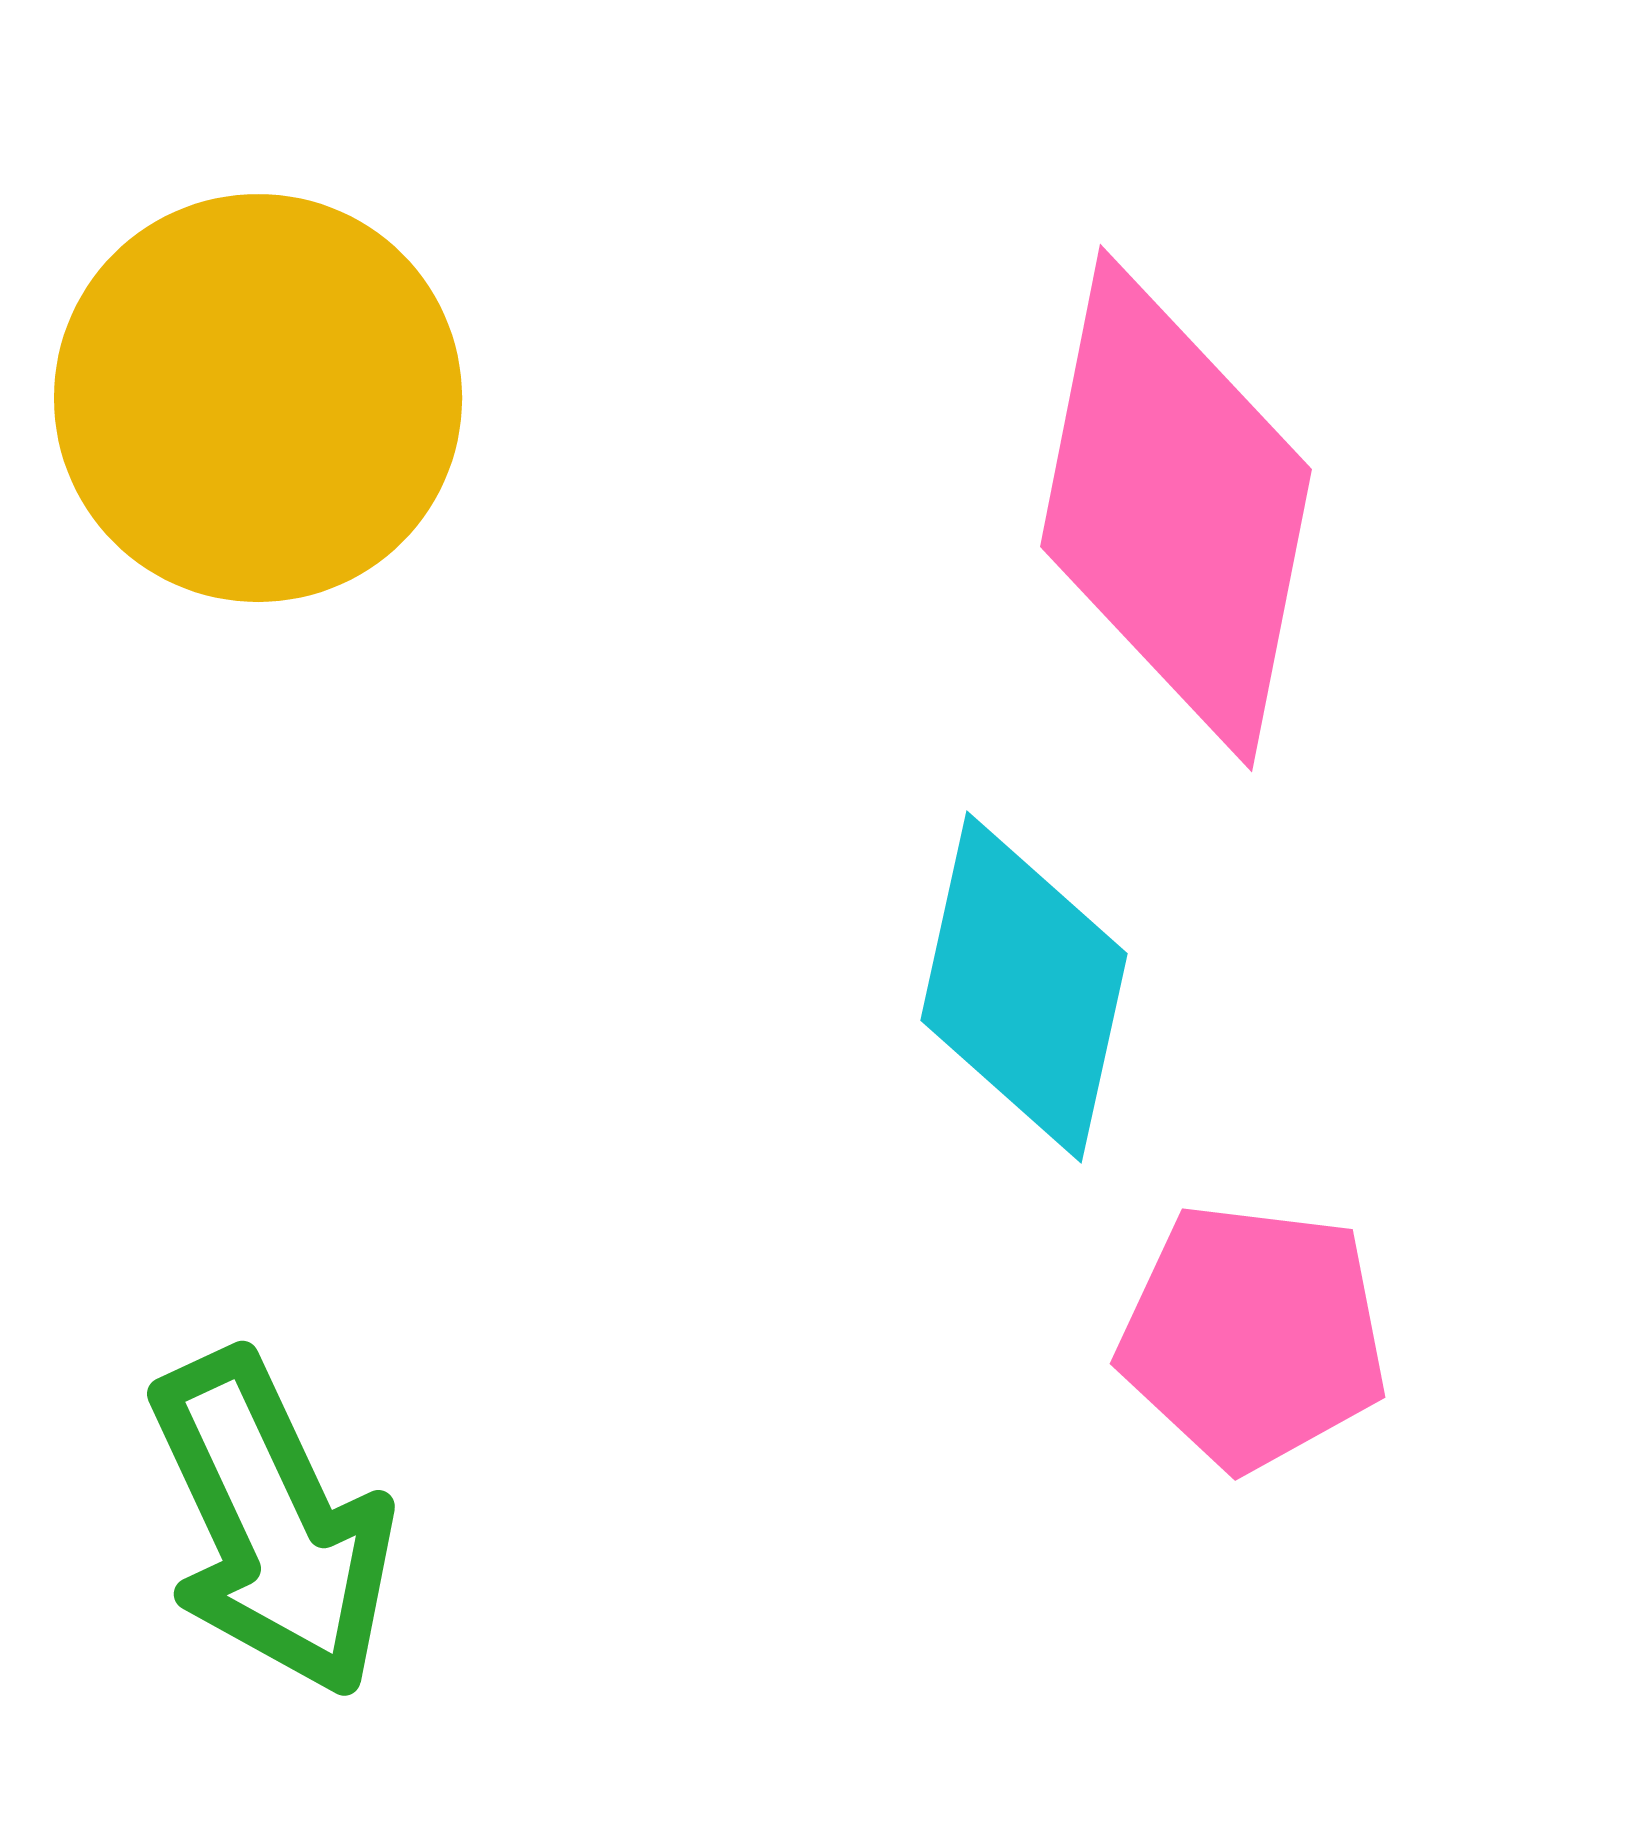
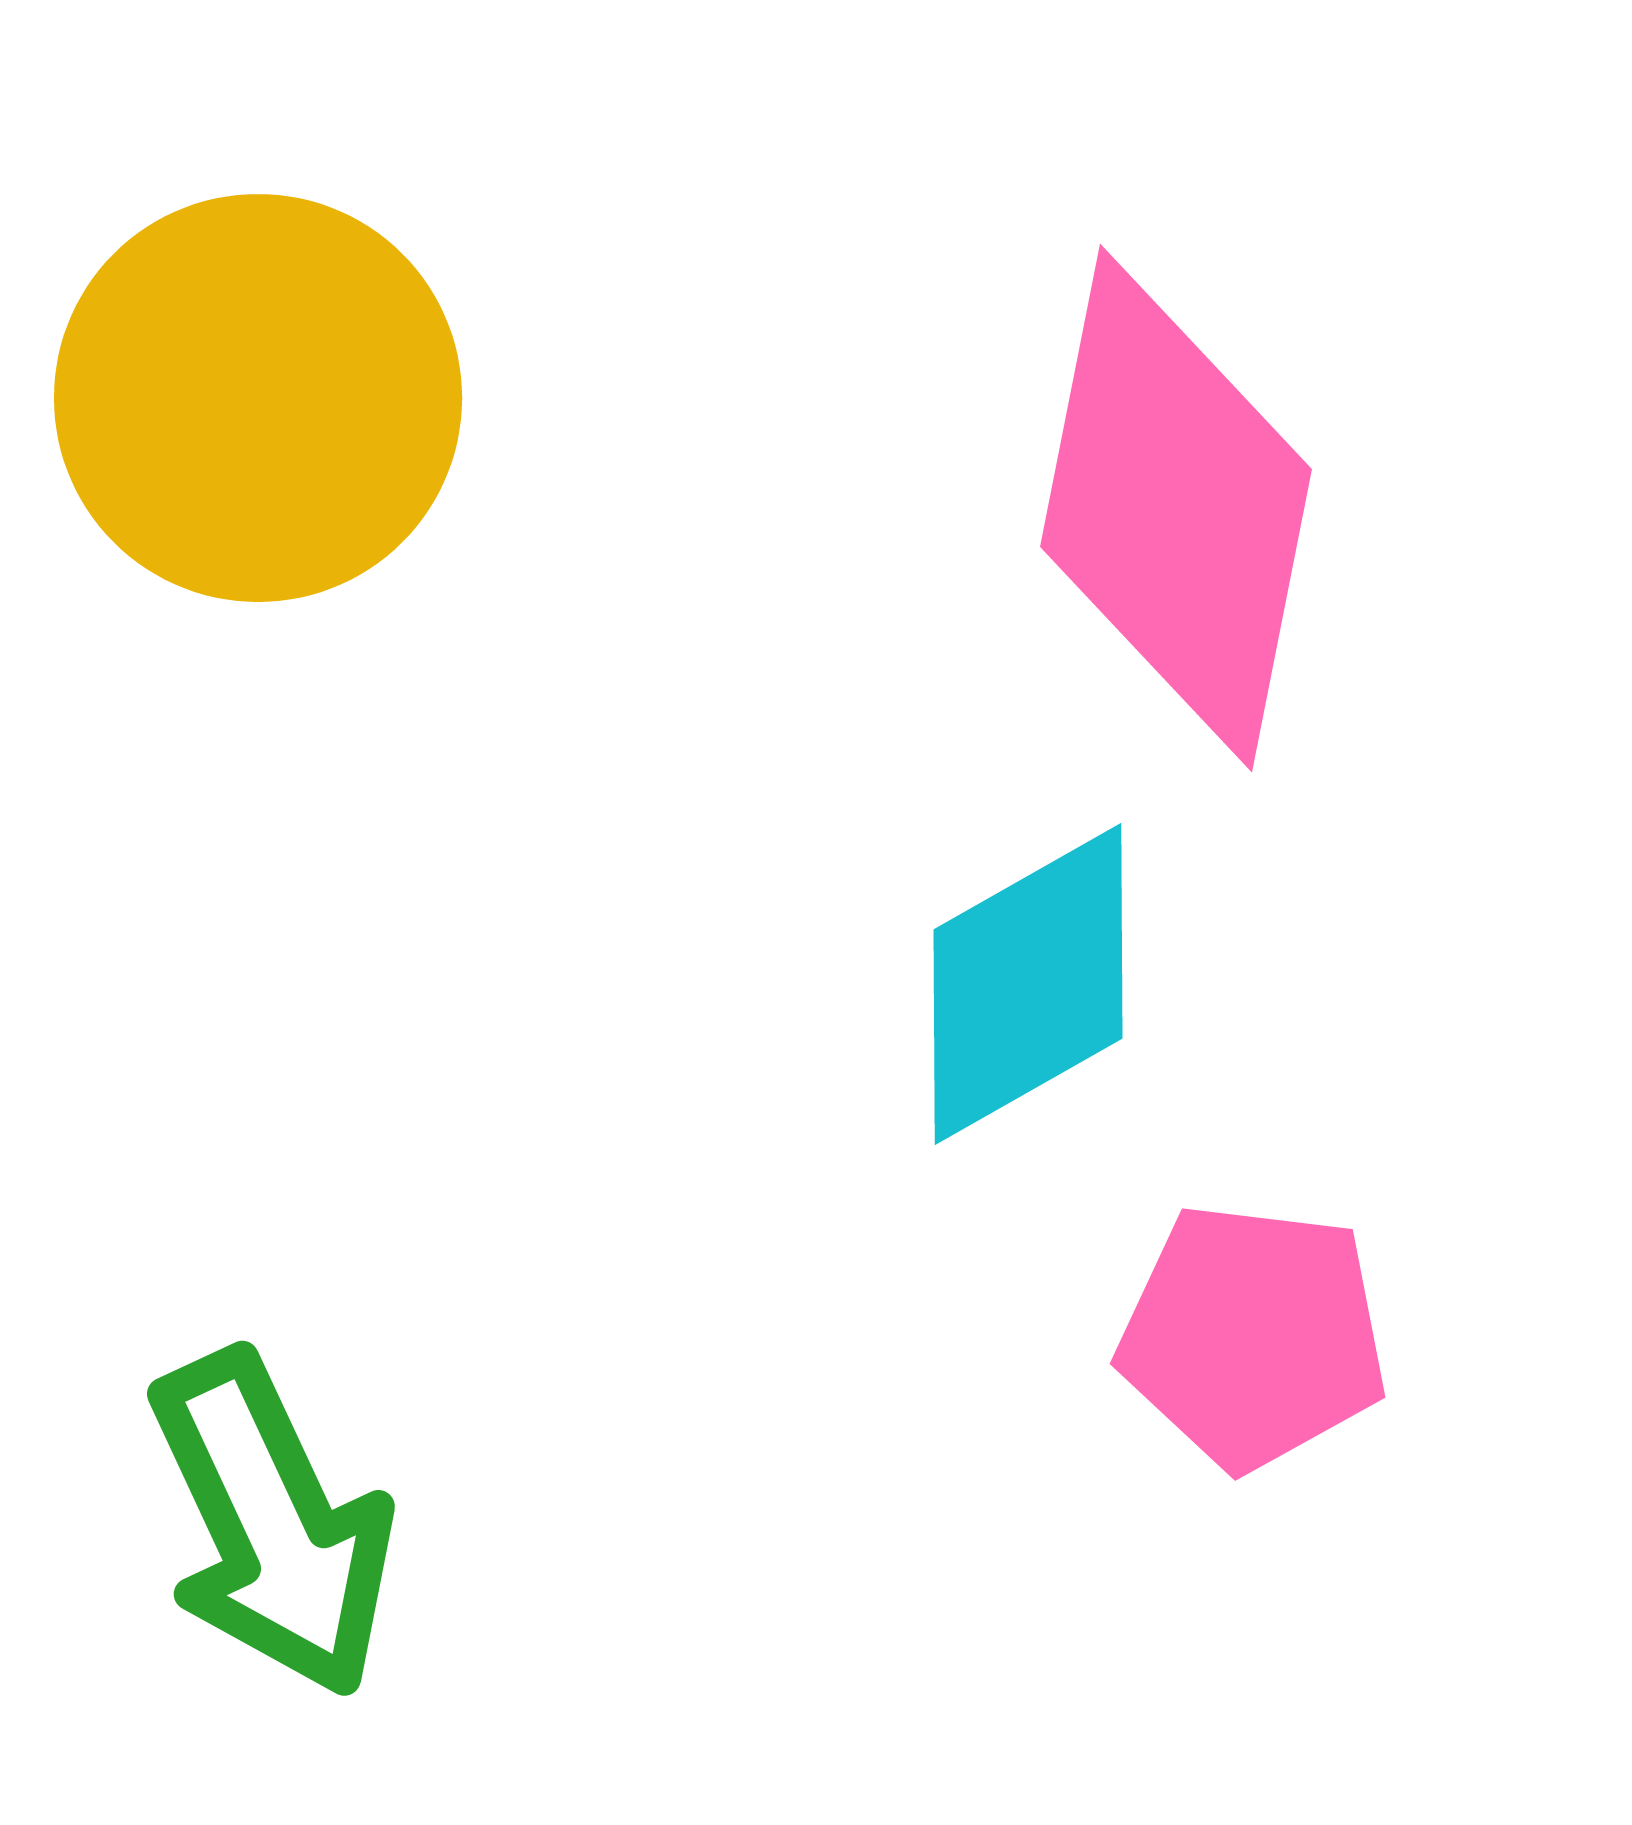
cyan diamond: moved 4 px right, 3 px up; rotated 48 degrees clockwise
